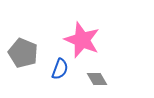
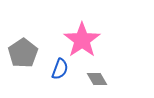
pink star: rotated 15 degrees clockwise
gray pentagon: rotated 16 degrees clockwise
